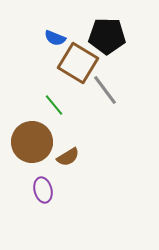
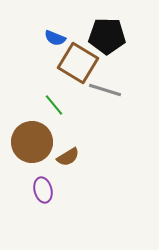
gray line: rotated 36 degrees counterclockwise
